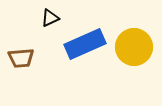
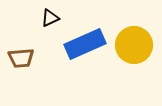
yellow circle: moved 2 px up
